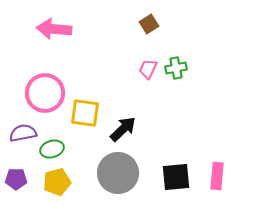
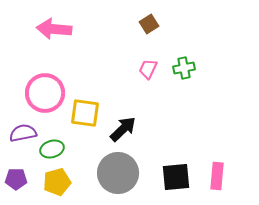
green cross: moved 8 px right
